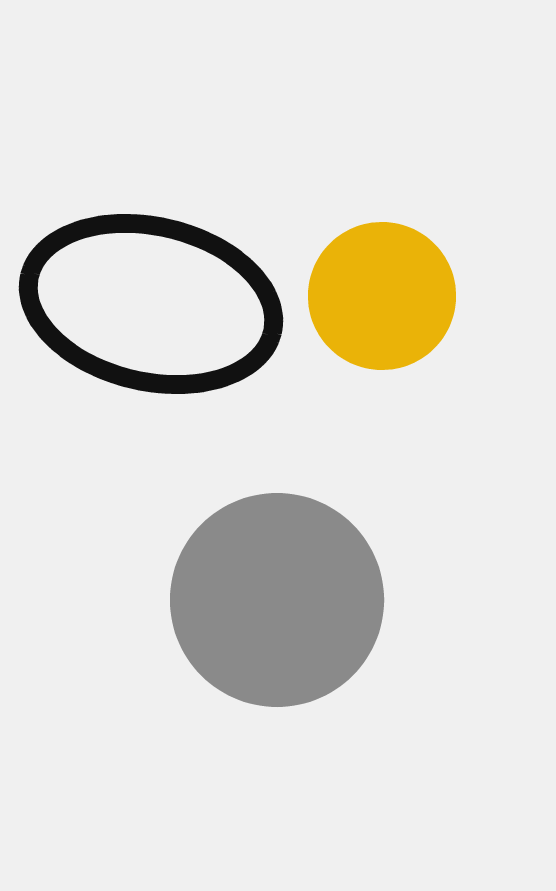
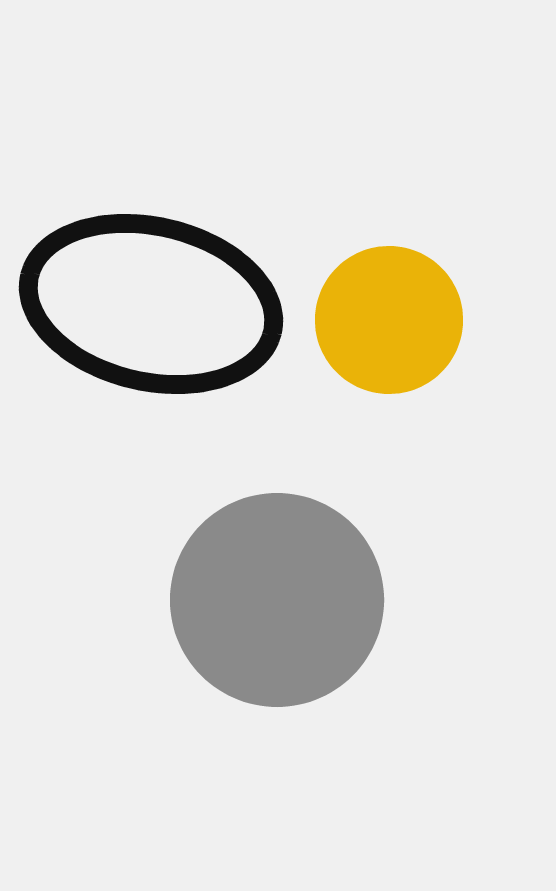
yellow circle: moved 7 px right, 24 px down
